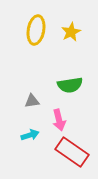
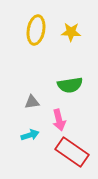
yellow star: rotated 30 degrees clockwise
gray triangle: moved 1 px down
